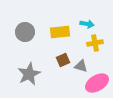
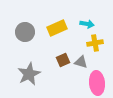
yellow rectangle: moved 3 px left, 4 px up; rotated 18 degrees counterclockwise
gray triangle: moved 4 px up
pink ellipse: rotated 65 degrees counterclockwise
